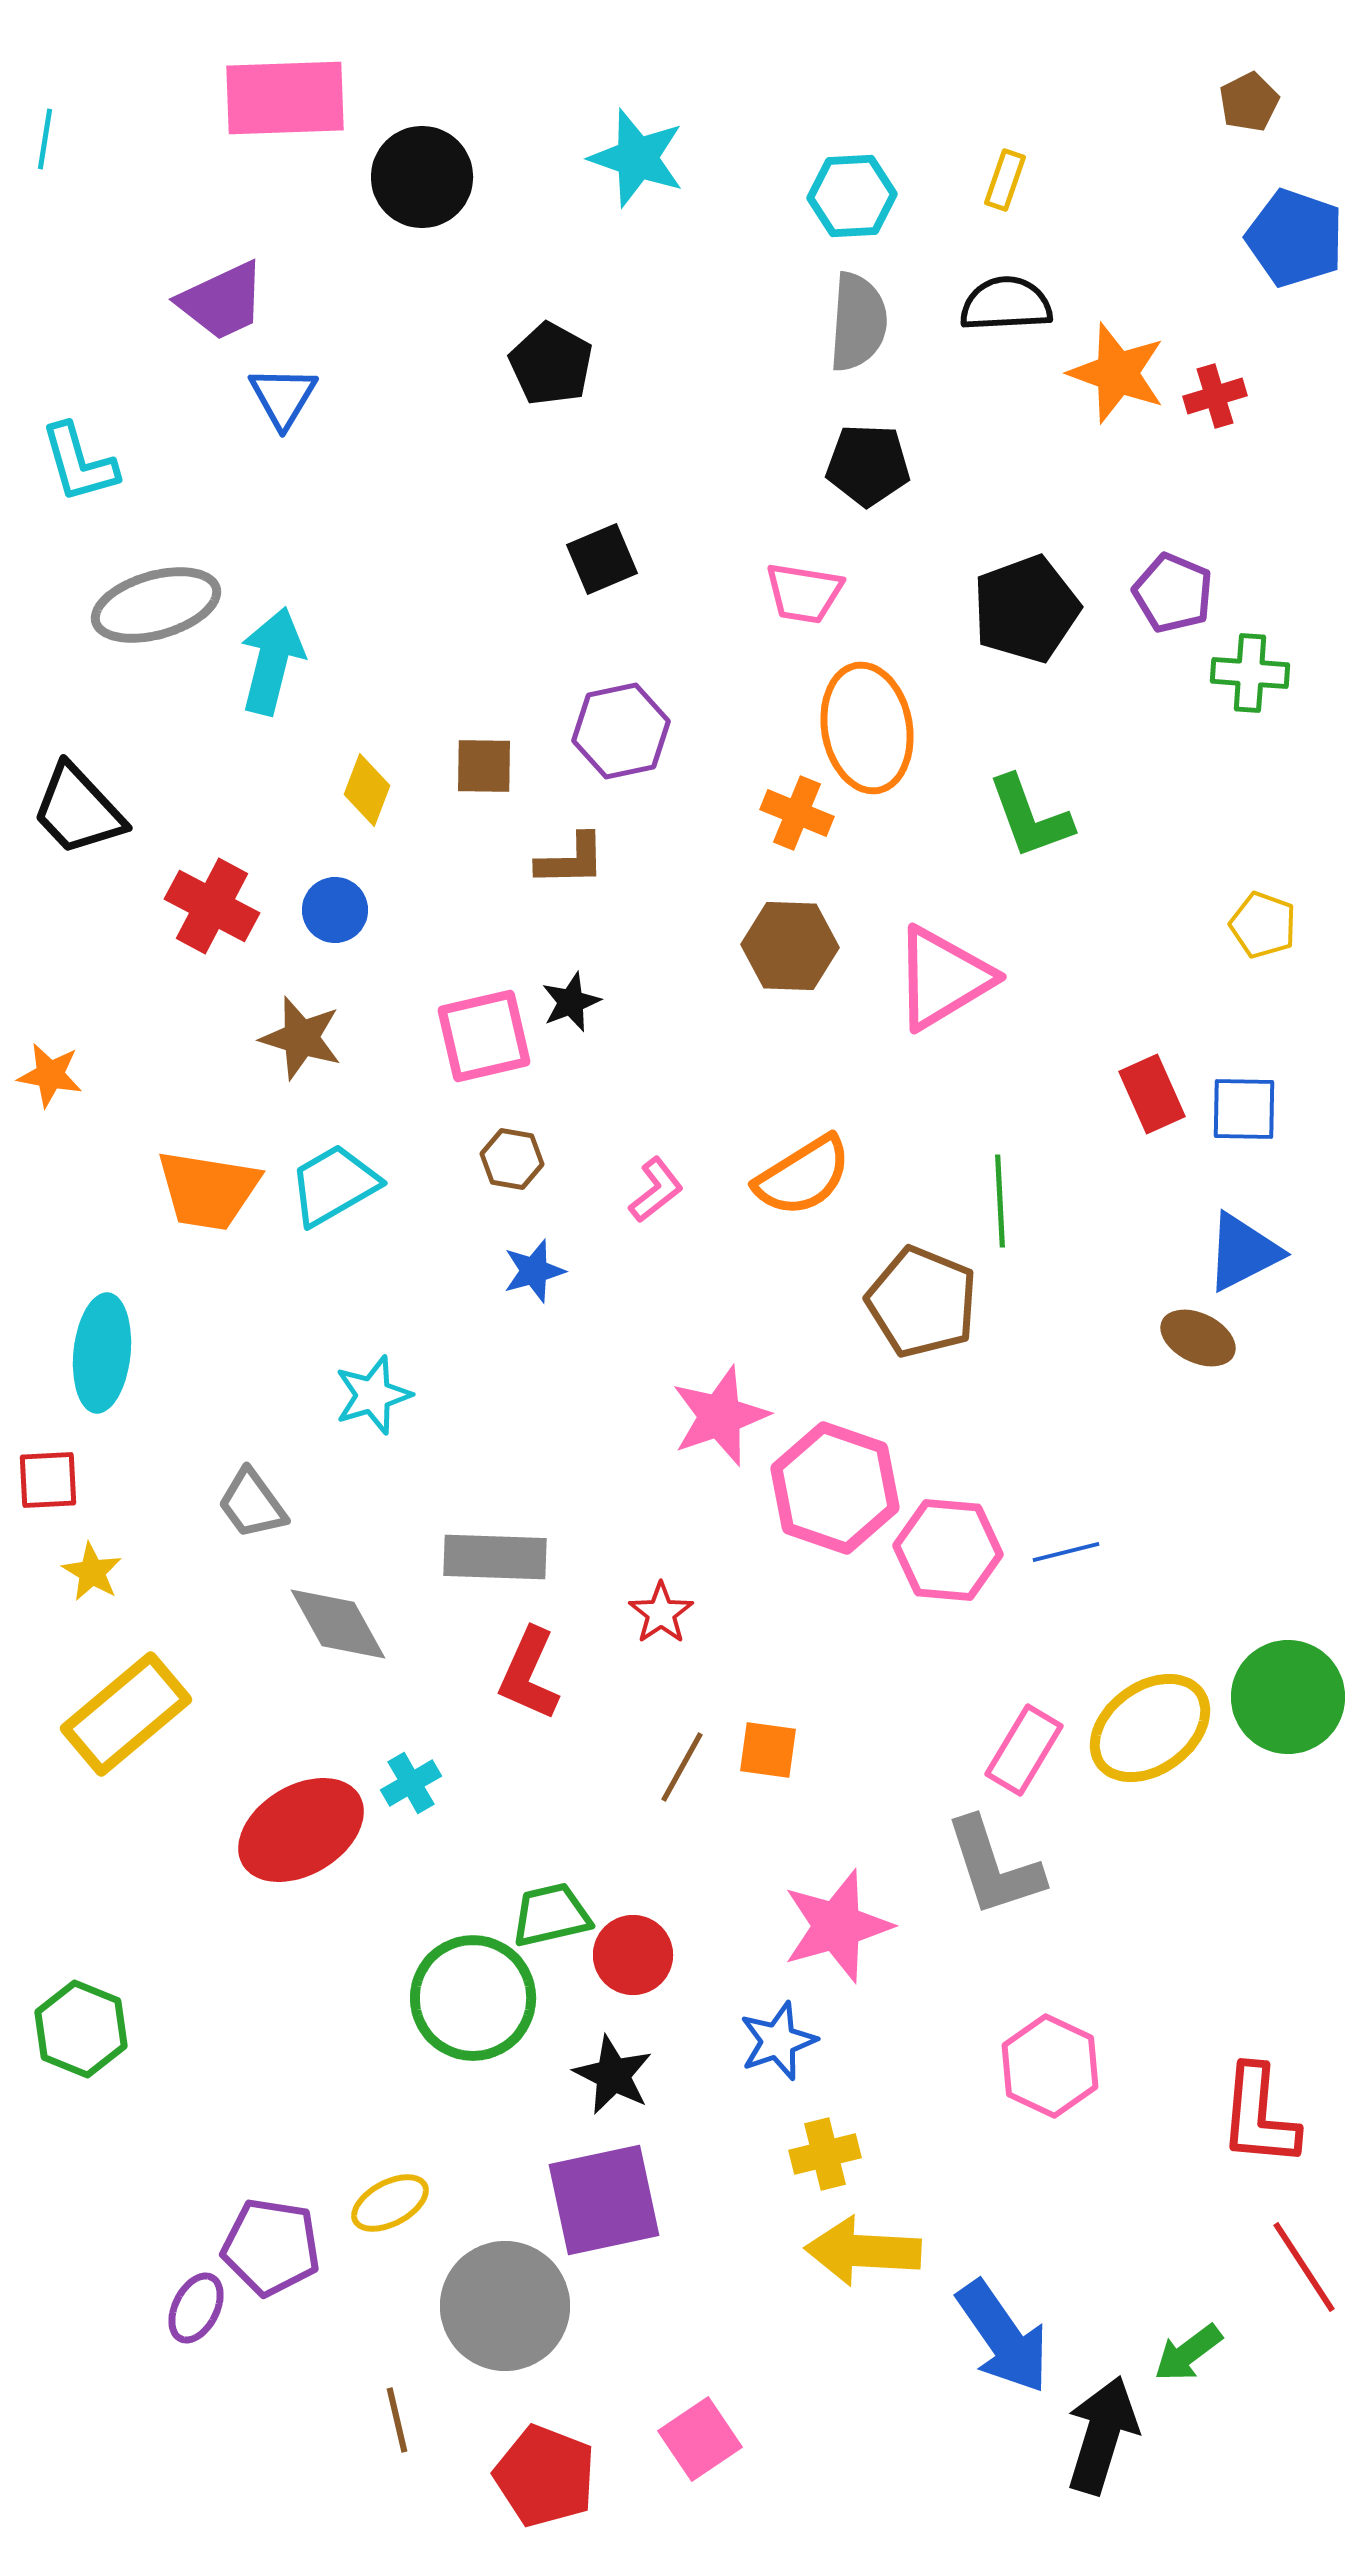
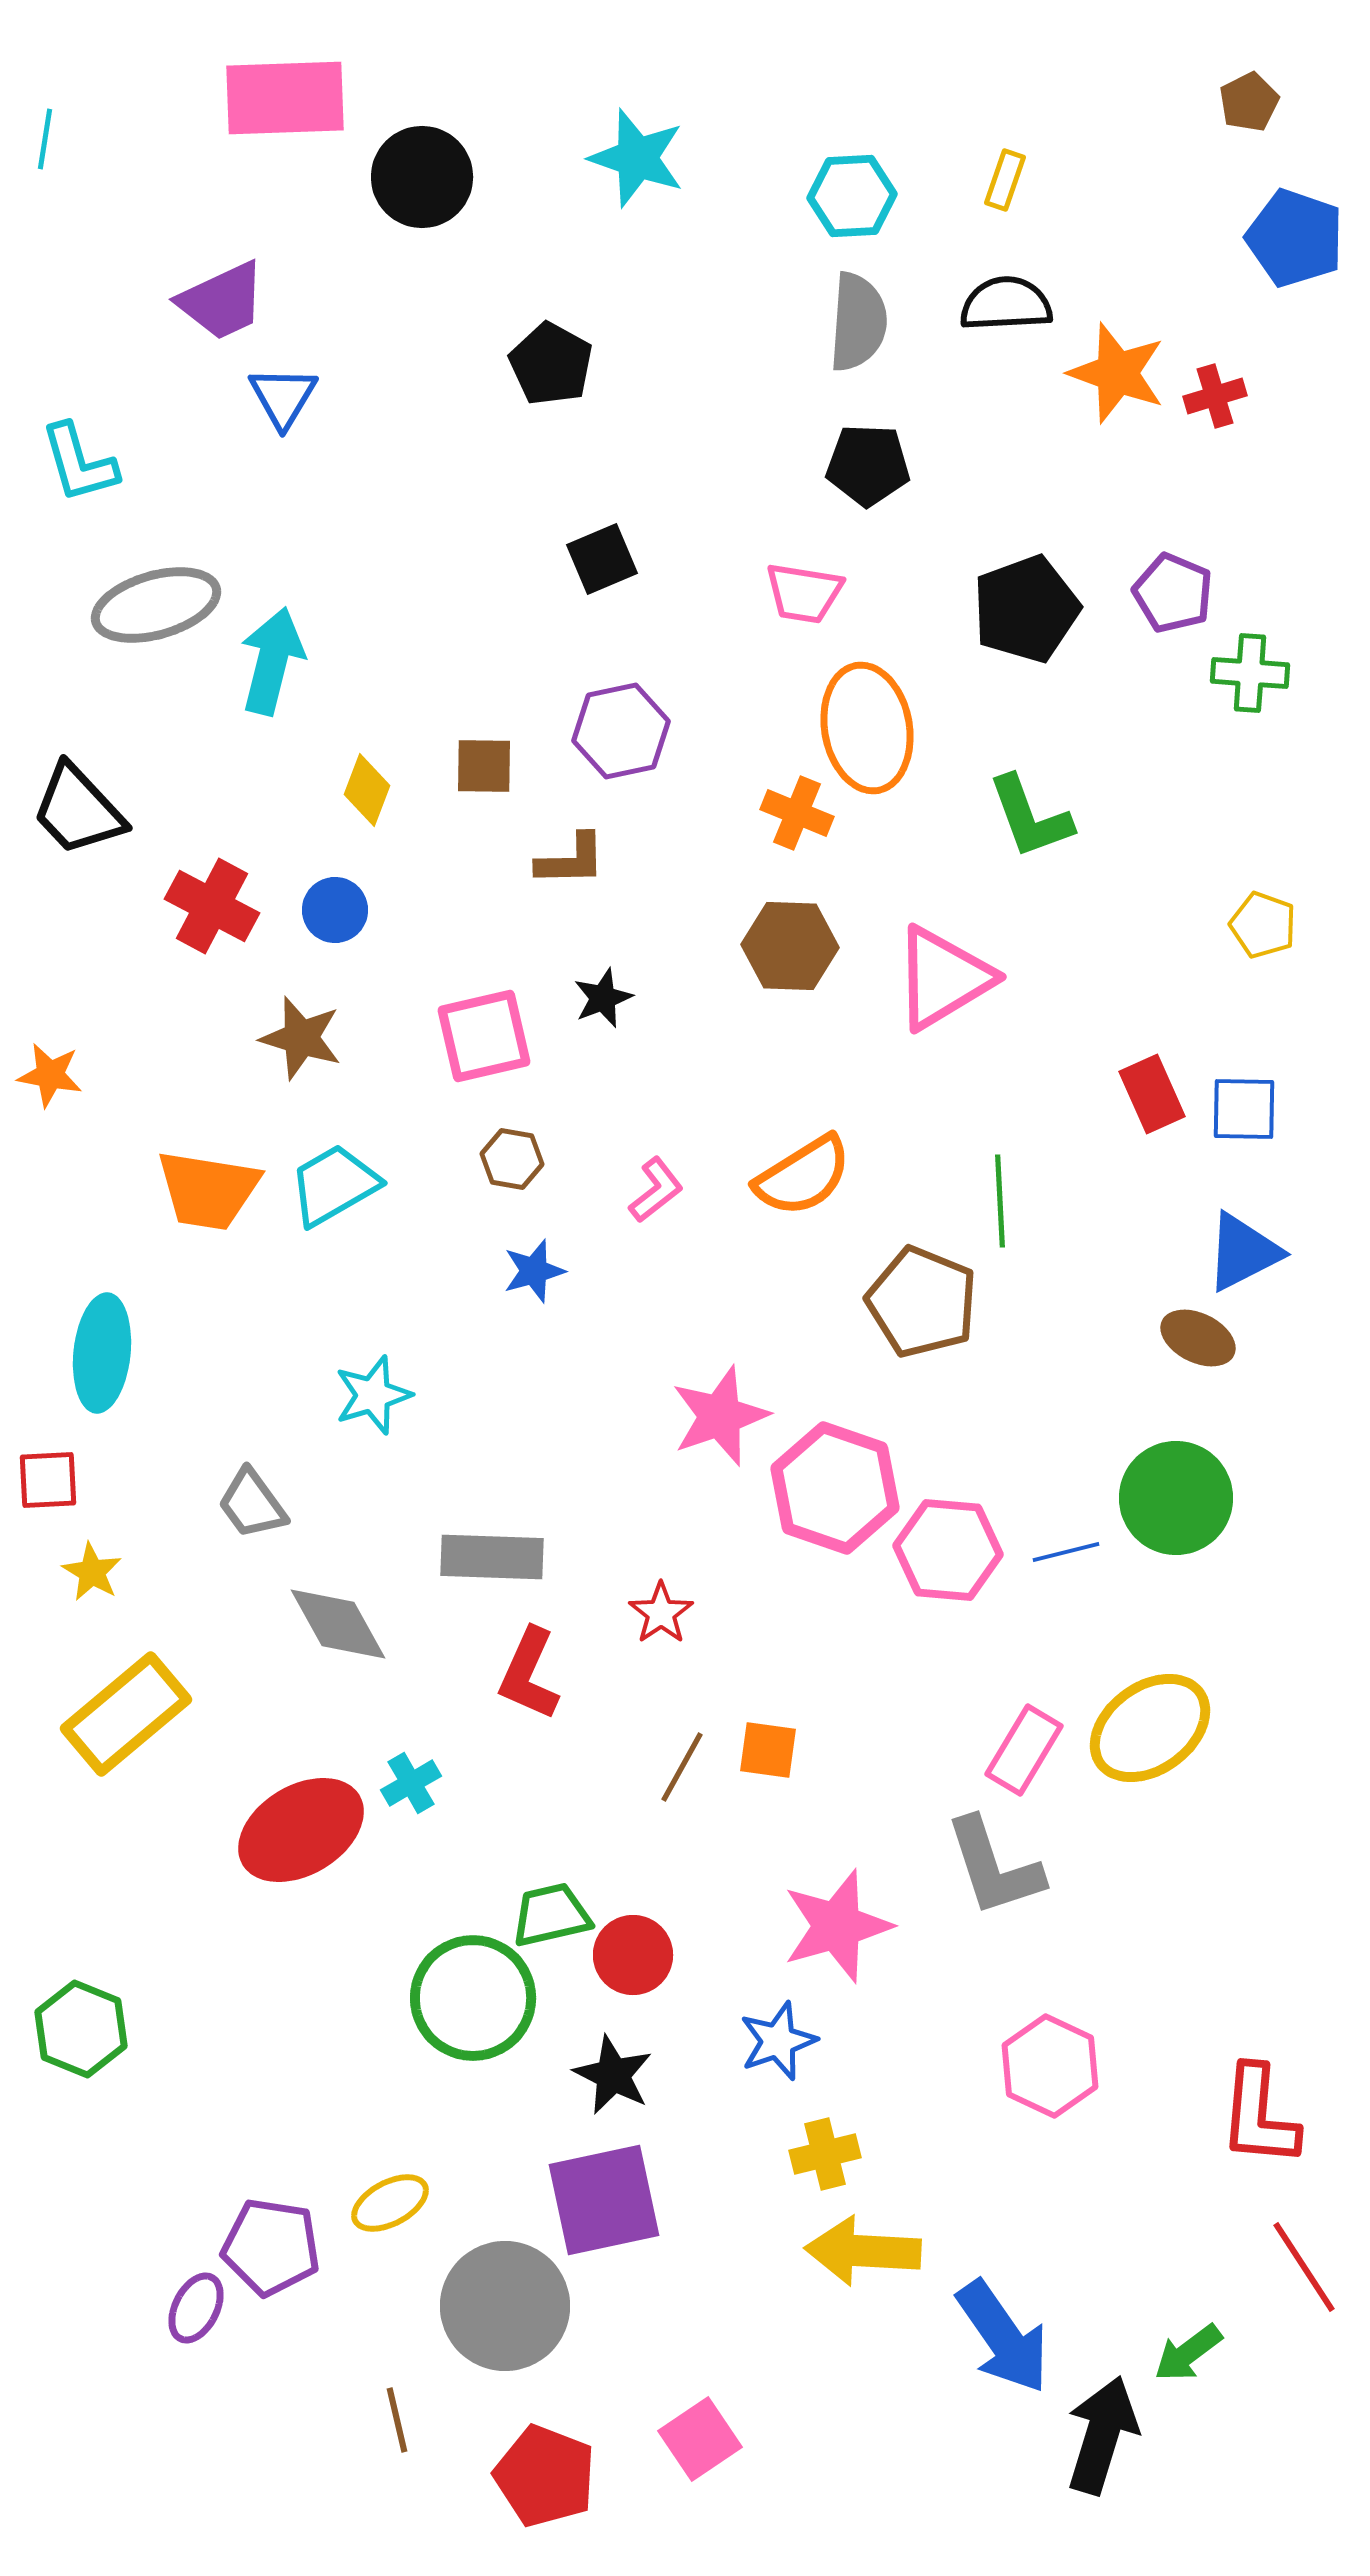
black star at (571, 1002): moved 32 px right, 4 px up
gray rectangle at (495, 1557): moved 3 px left
green circle at (1288, 1697): moved 112 px left, 199 px up
